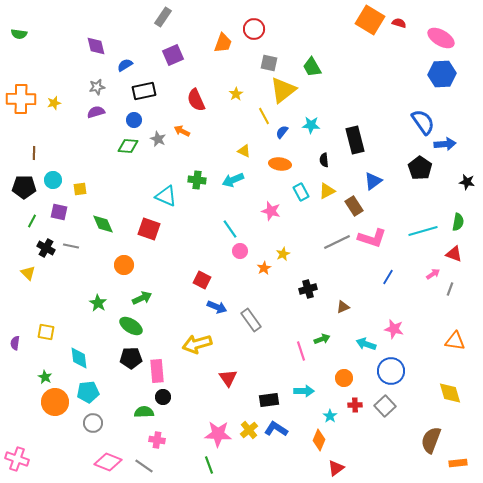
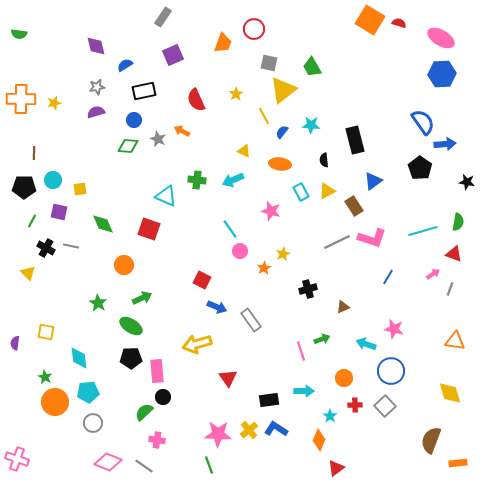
green semicircle at (144, 412): rotated 42 degrees counterclockwise
